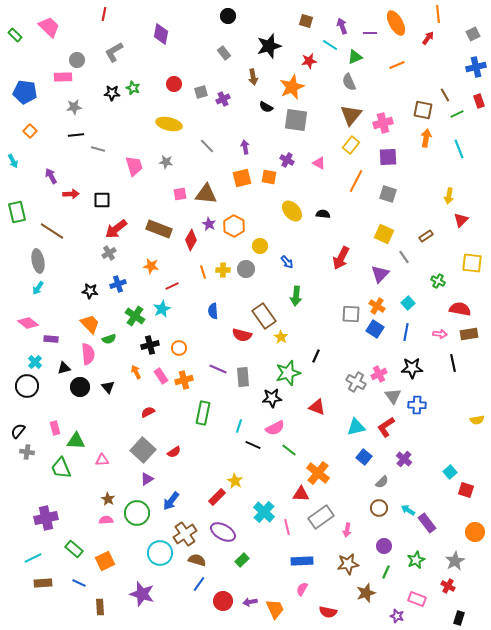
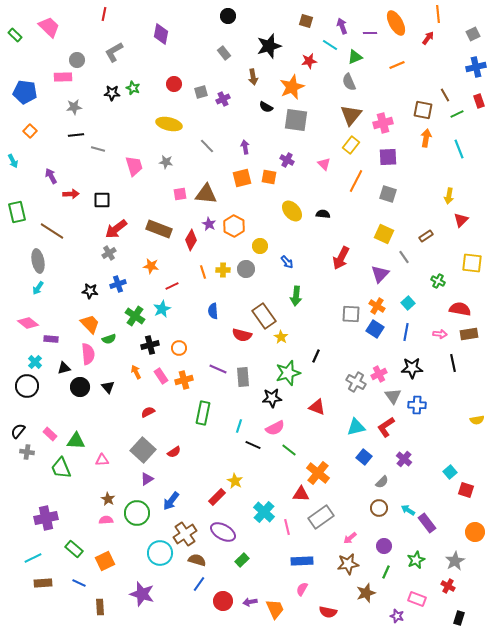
pink triangle at (319, 163): moved 5 px right, 1 px down; rotated 16 degrees clockwise
pink rectangle at (55, 428): moved 5 px left, 6 px down; rotated 32 degrees counterclockwise
pink arrow at (347, 530): moved 3 px right, 8 px down; rotated 40 degrees clockwise
